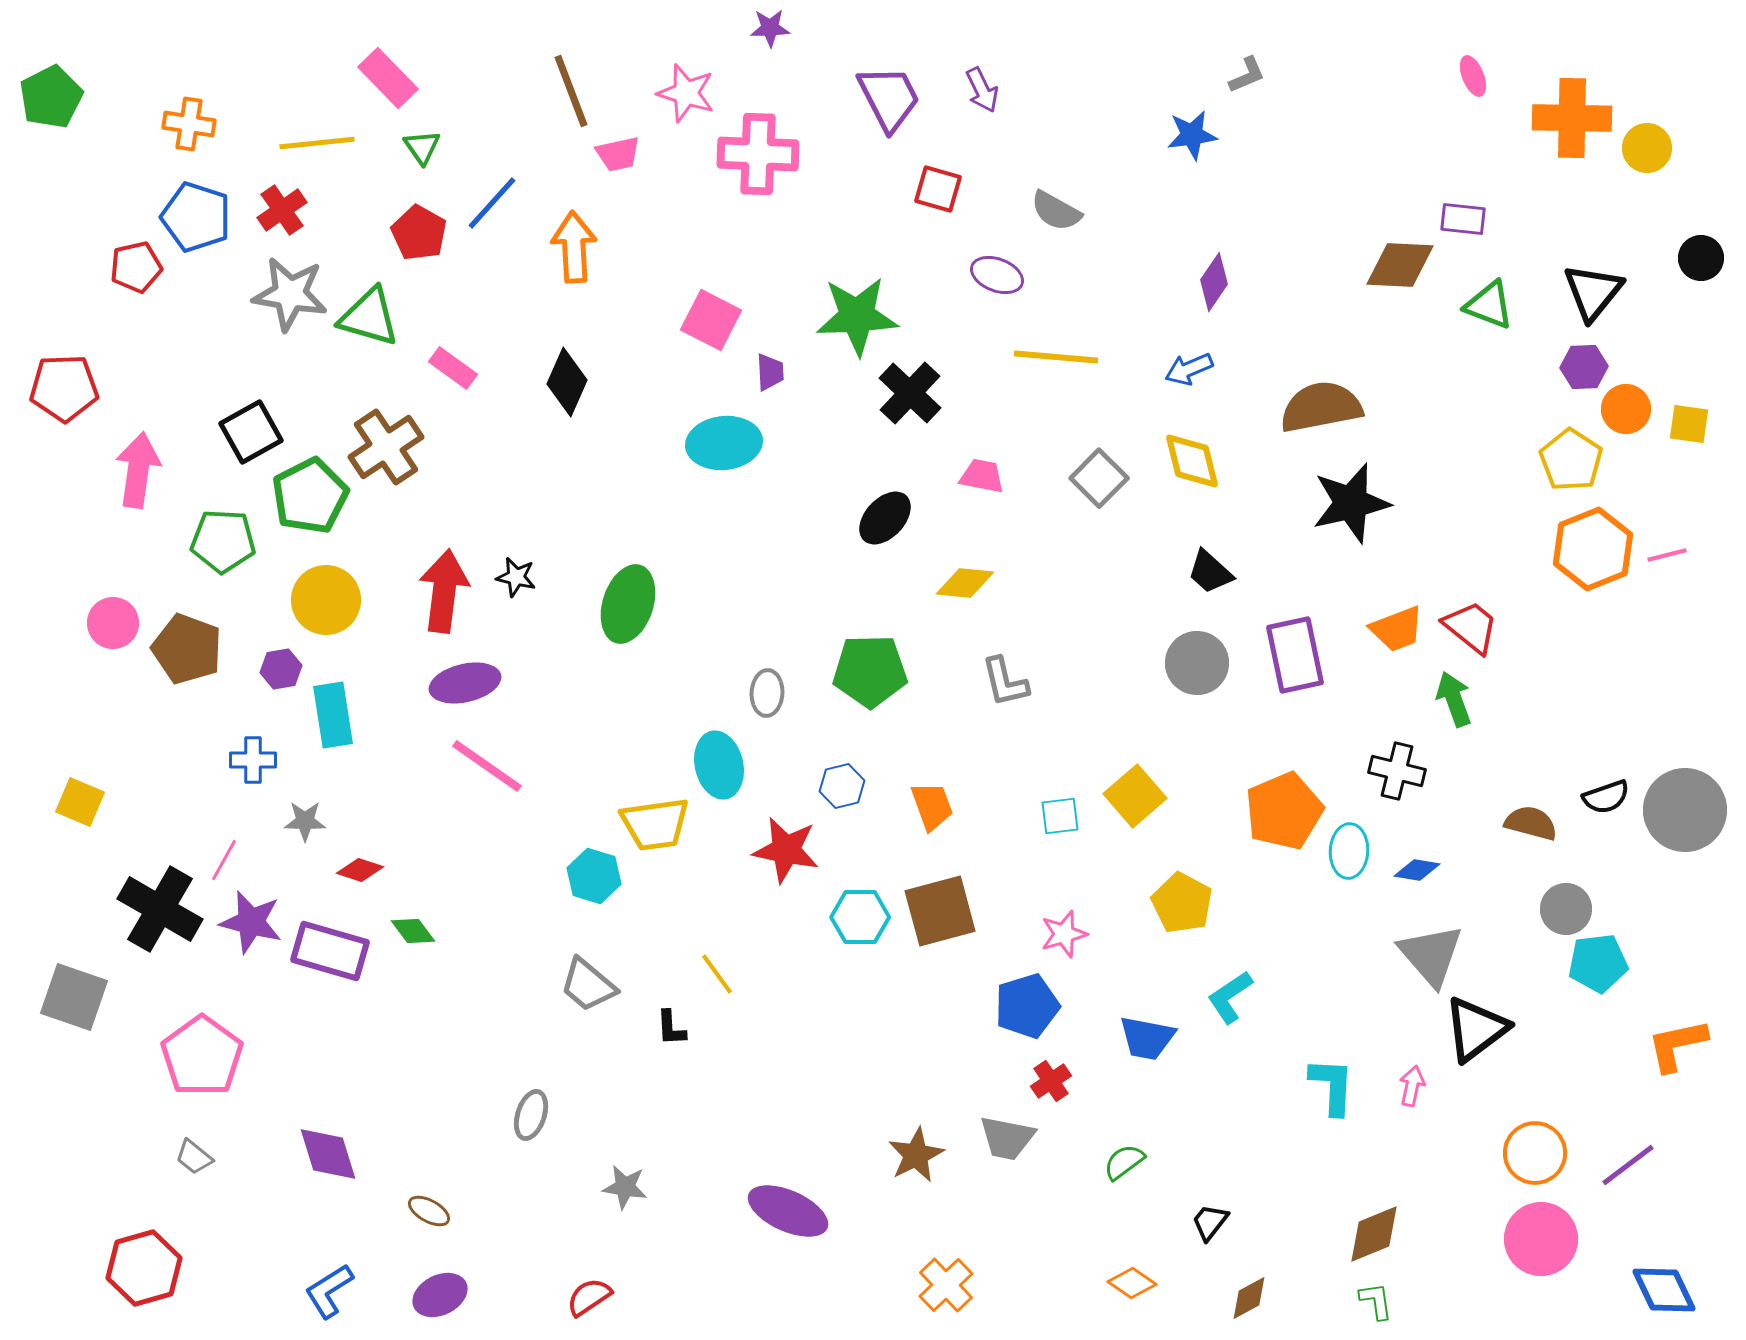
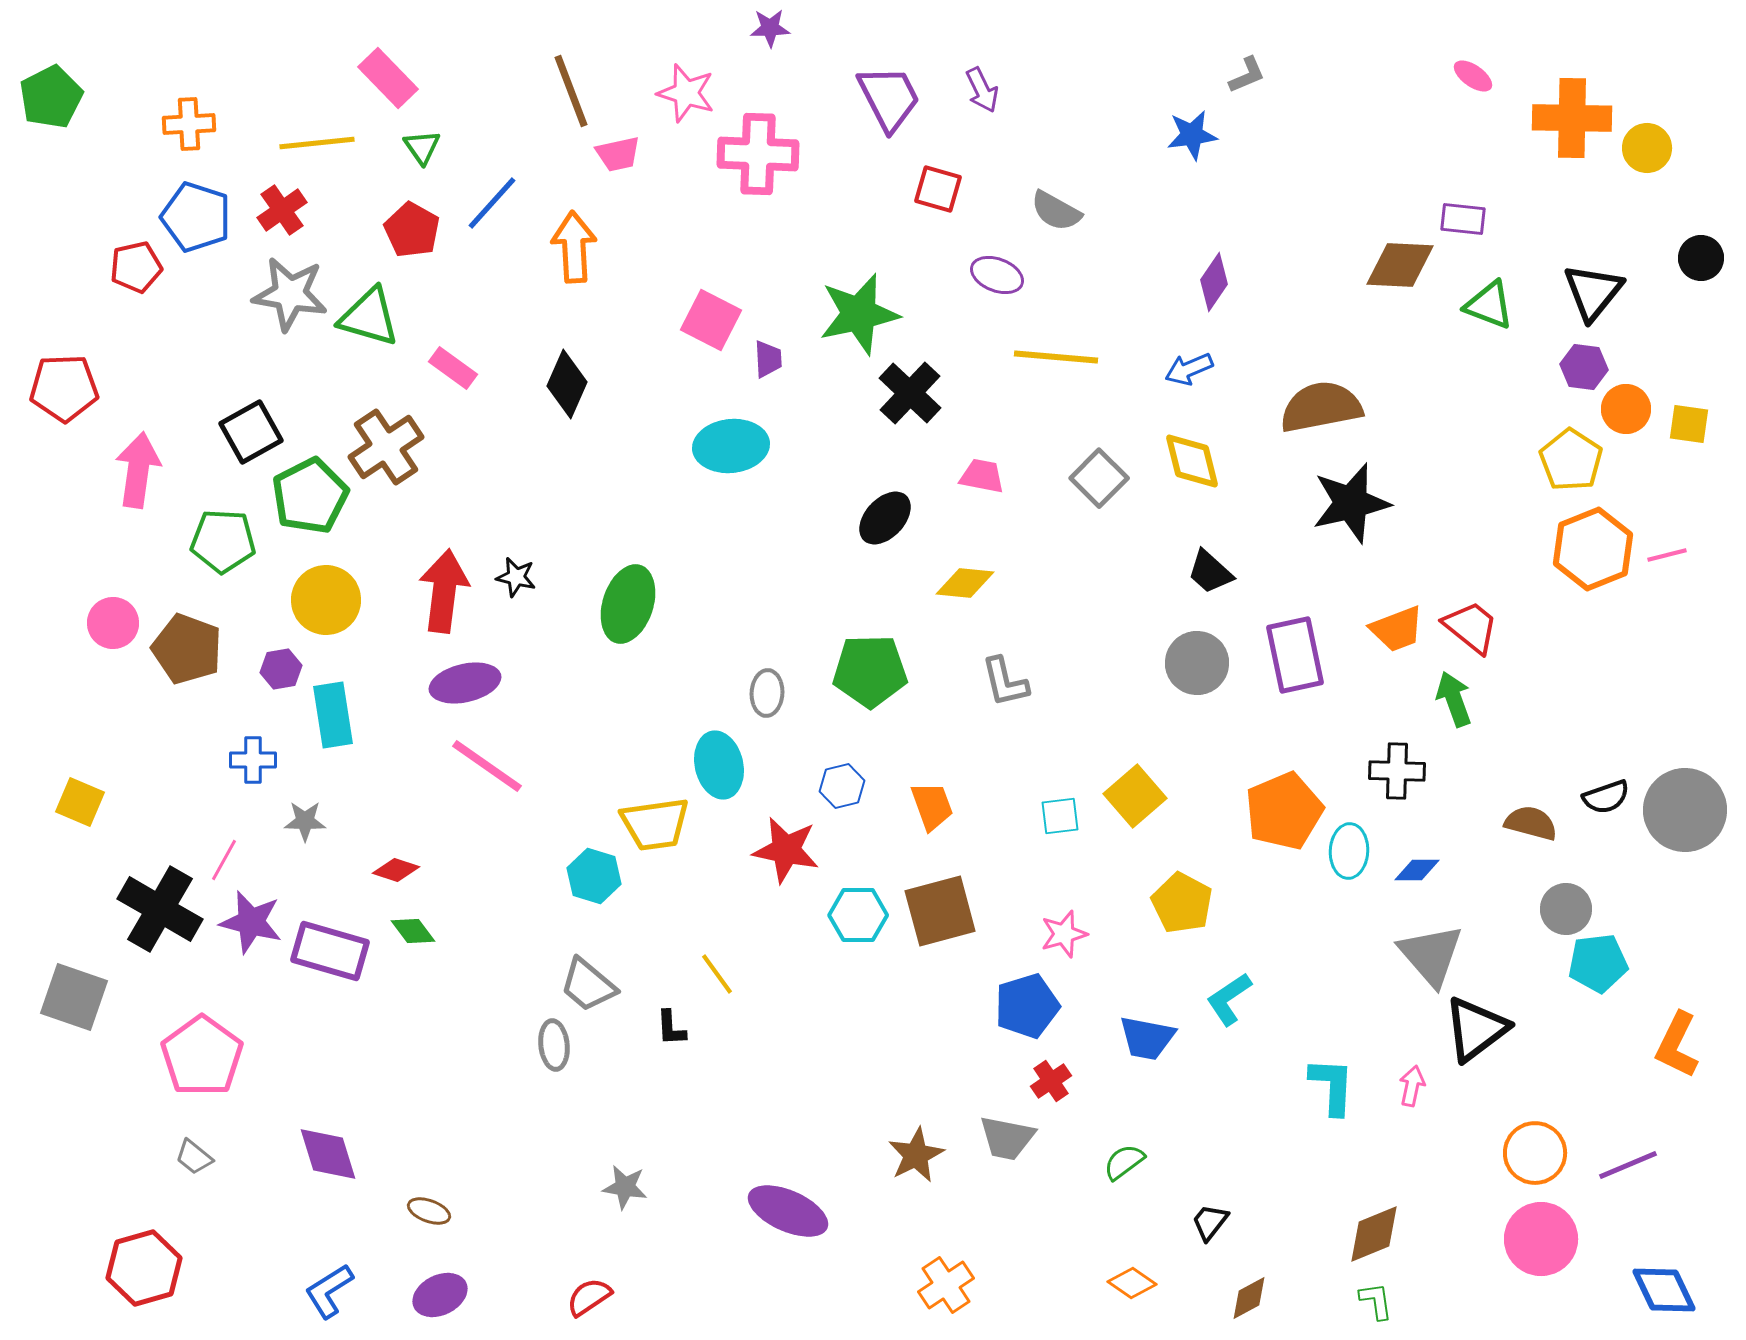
pink ellipse at (1473, 76): rotated 33 degrees counterclockwise
orange cross at (189, 124): rotated 12 degrees counterclockwise
red pentagon at (419, 233): moved 7 px left, 3 px up
green star at (857, 316): moved 2 px right, 2 px up; rotated 10 degrees counterclockwise
purple hexagon at (1584, 367): rotated 9 degrees clockwise
purple trapezoid at (770, 372): moved 2 px left, 13 px up
black diamond at (567, 382): moved 2 px down
cyan ellipse at (724, 443): moved 7 px right, 3 px down
black cross at (1397, 771): rotated 12 degrees counterclockwise
red diamond at (360, 870): moved 36 px right
blue diamond at (1417, 870): rotated 9 degrees counterclockwise
cyan hexagon at (860, 917): moved 2 px left, 2 px up
cyan L-shape at (1230, 997): moved 1 px left, 2 px down
orange L-shape at (1677, 1045): rotated 52 degrees counterclockwise
gray ellipse at (531, 1115): moved 23 px right, 70 px up; rotated 24 degrees counterclockwise
purple line at (1628, 1165): rotated 14 degrees clockwise
brown ellipse at (429, 1211): rotated 9 degrees counterclockwise
orange cross at (946, 1285): rotated 10 degrees clockwise
